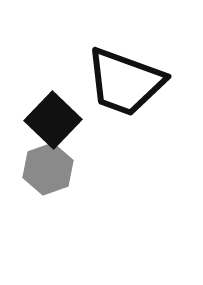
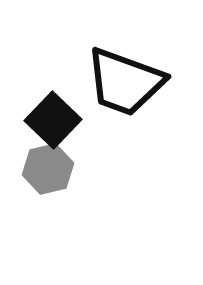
gray hexagon: rotated 6 degrees clockwise
